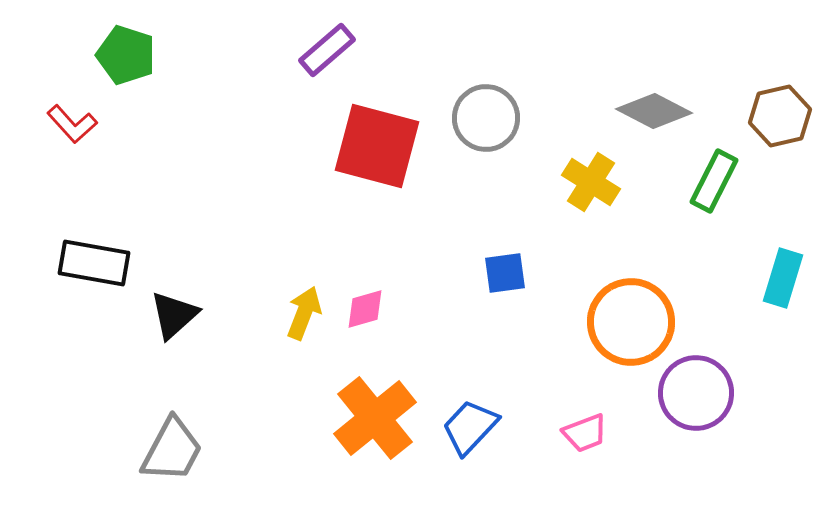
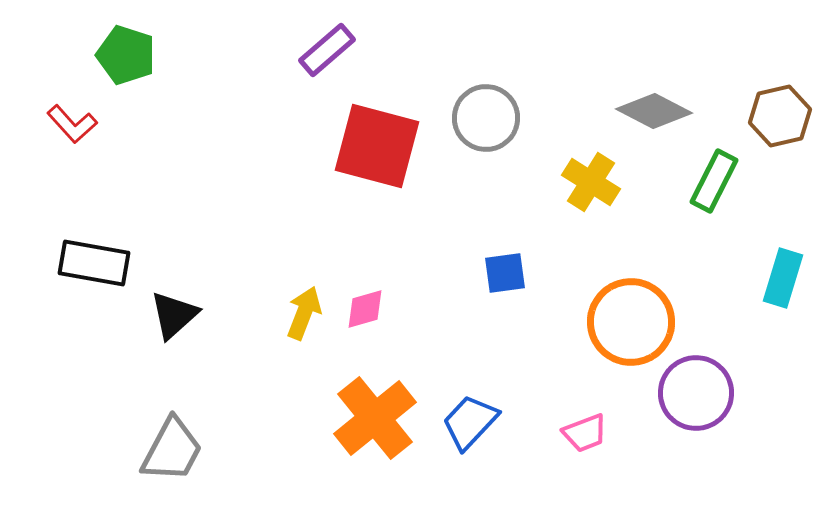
blue trapezoid: moved 5 px up
